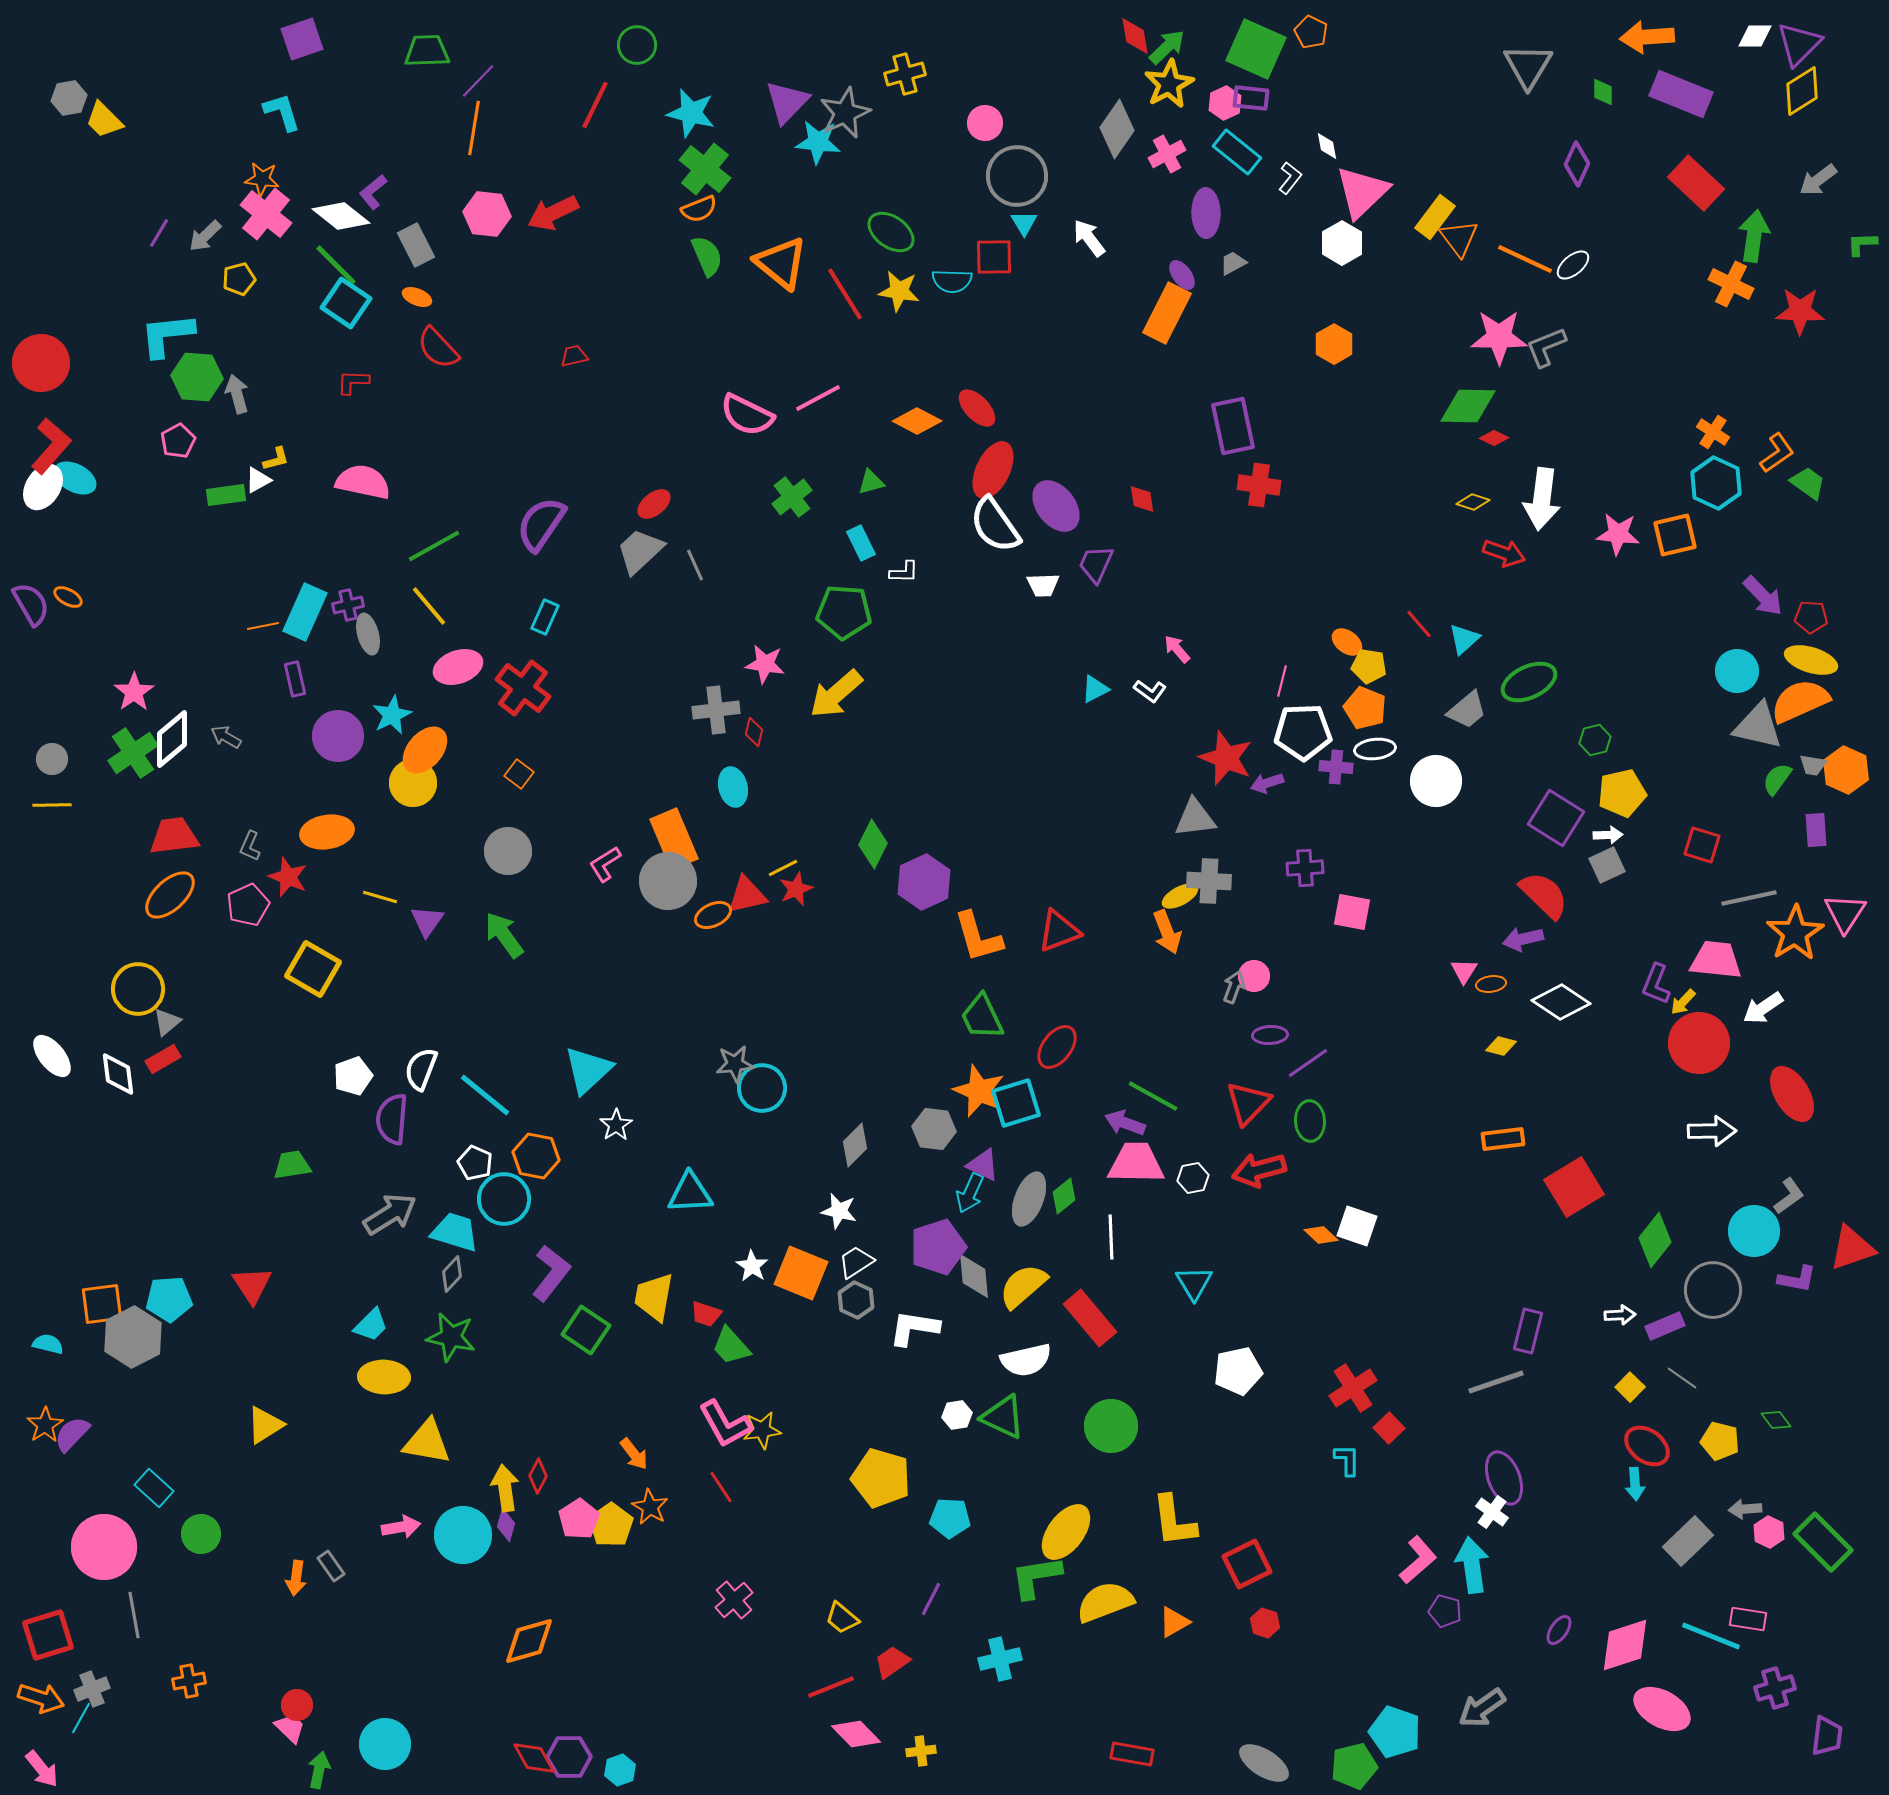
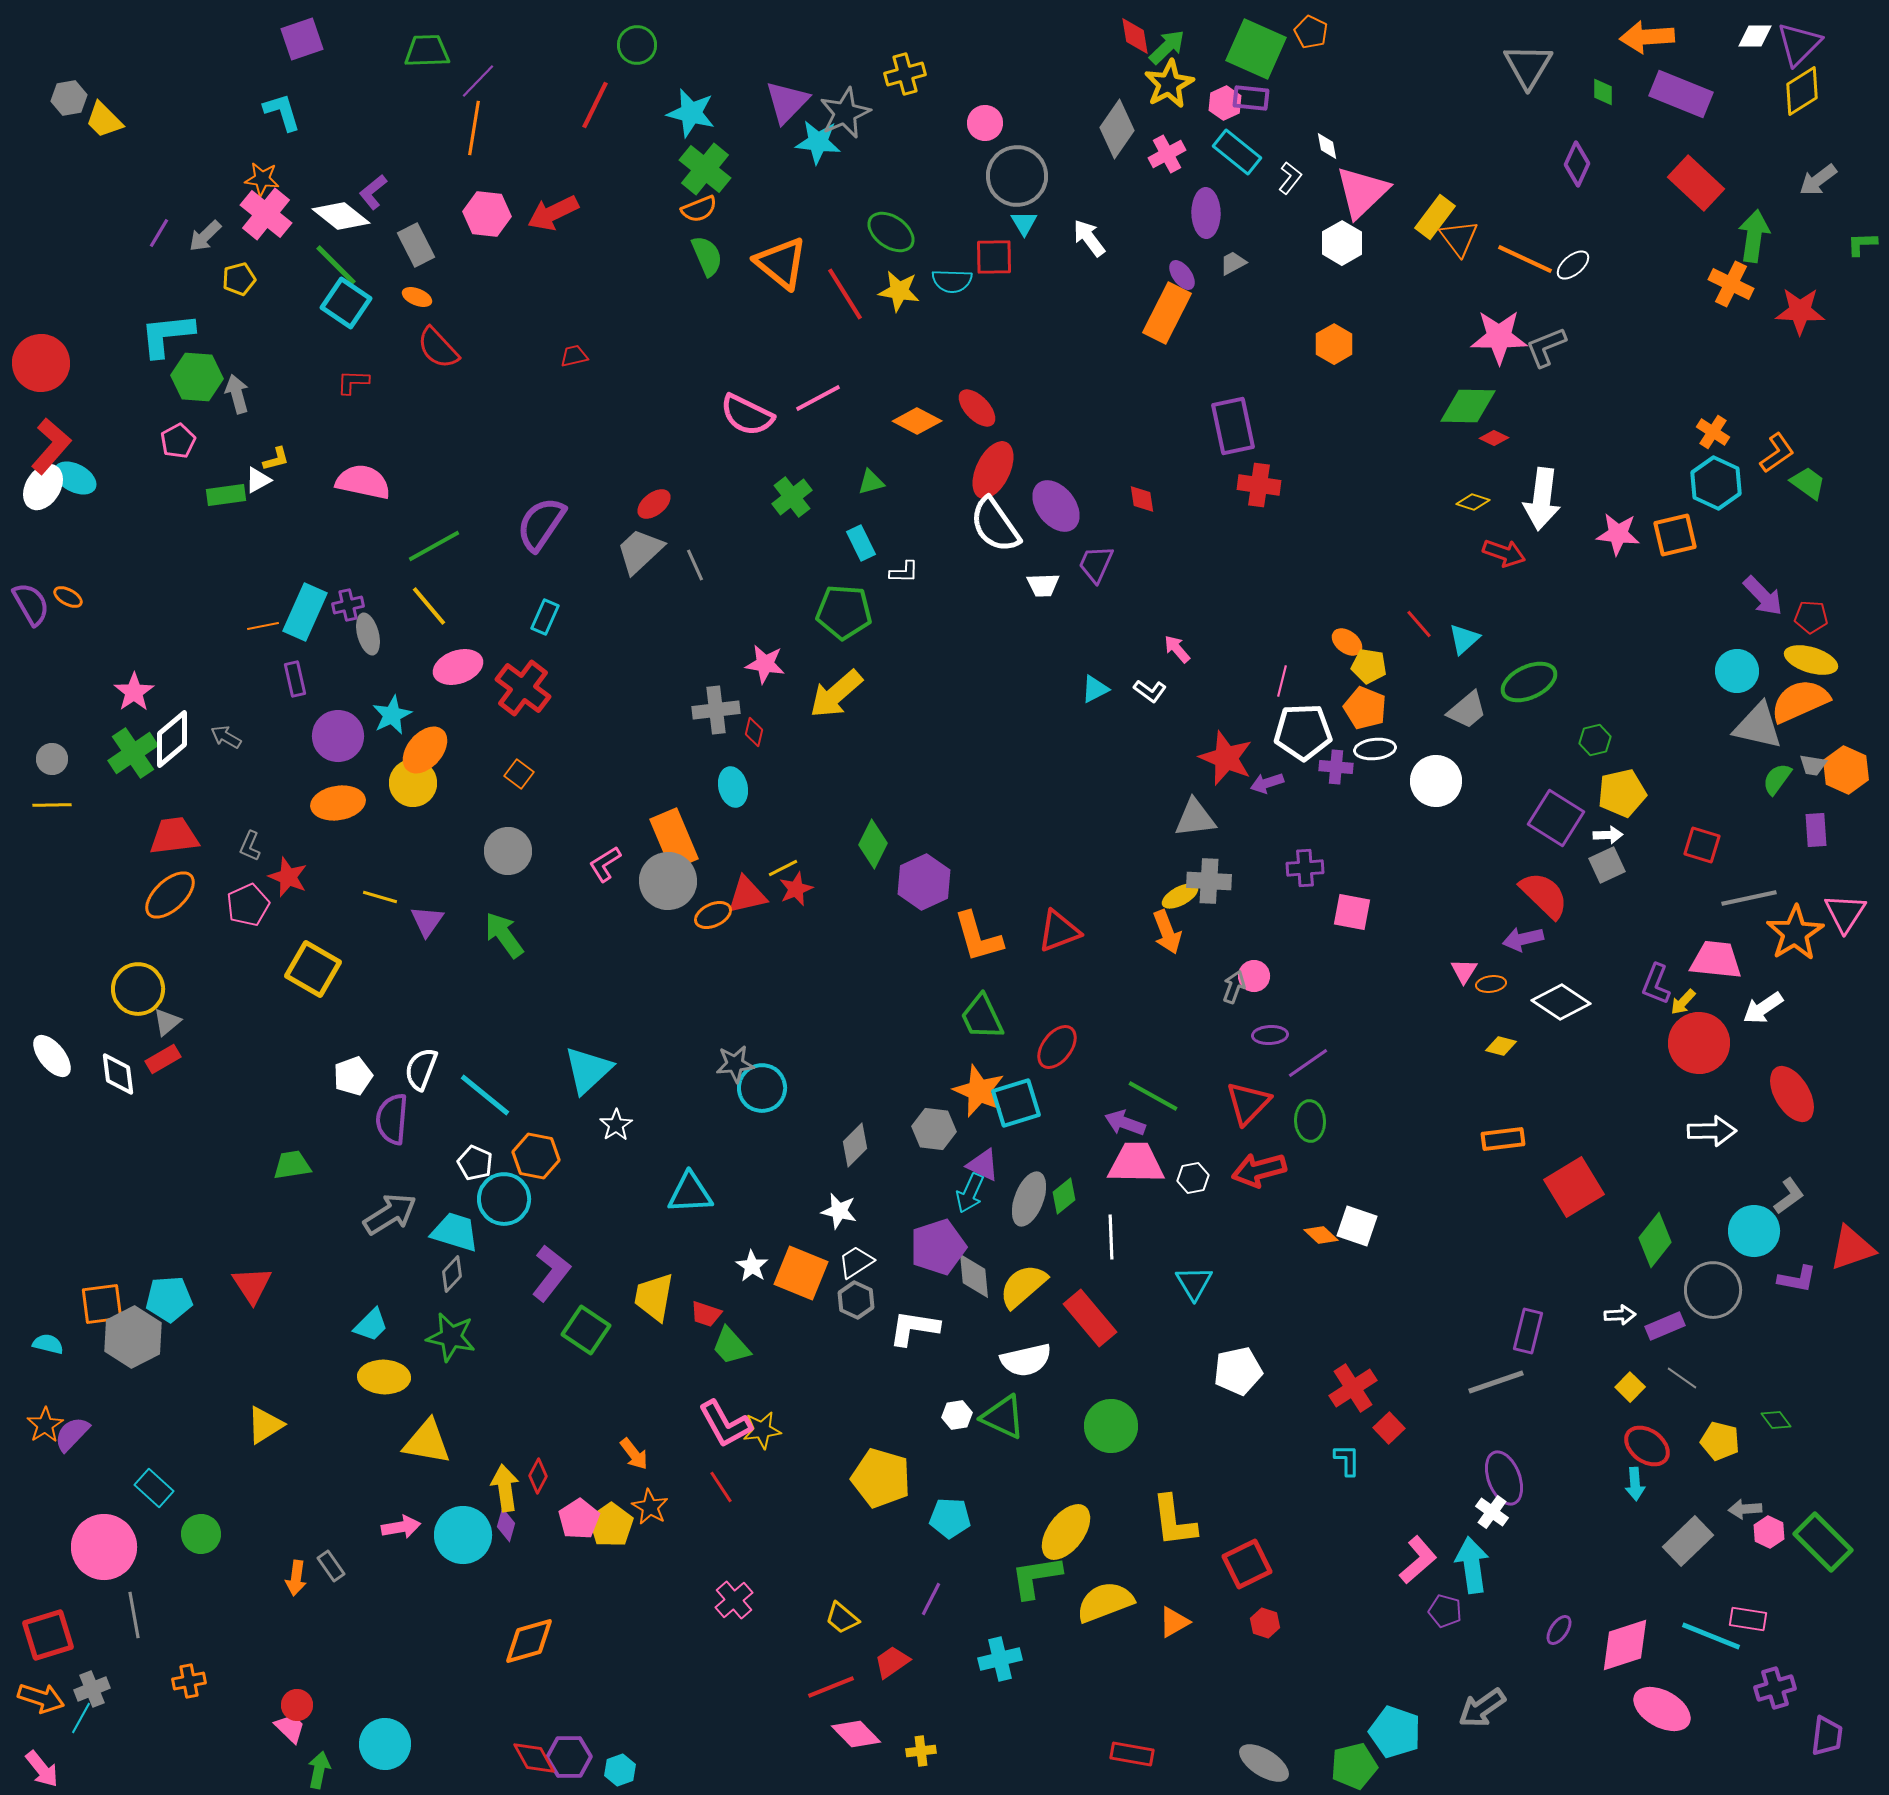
orange ellipse at (327, 832): moved 11 px right, 29 px up
